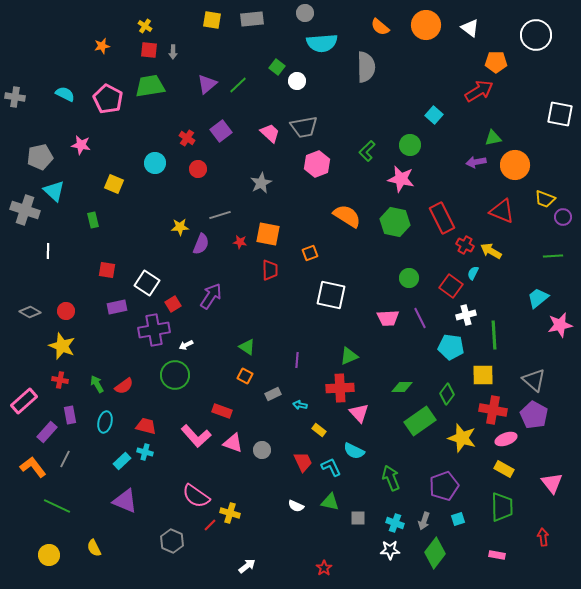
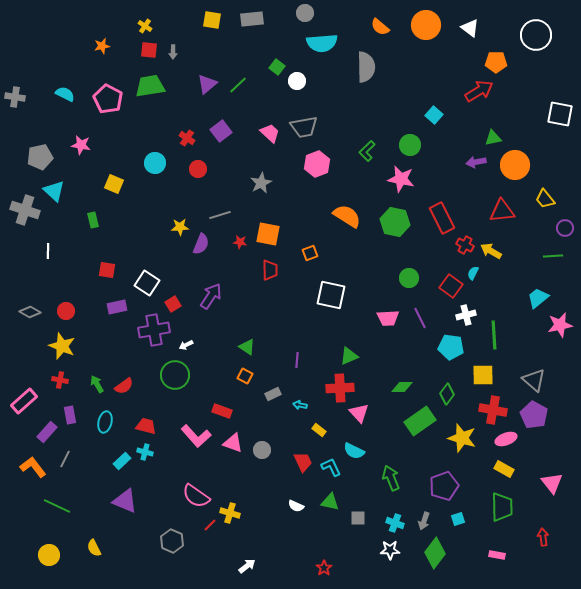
yellow trapezoid at (545, 199): rotated 30 degrees clockwise
red triangle at (502, 211): rotated 28 degrees counterclockwise
purple circle at (563, 217): moved 2 px right, 11 px down
